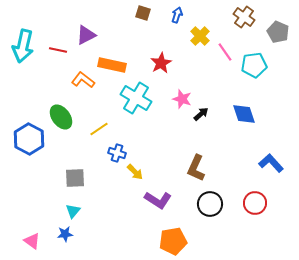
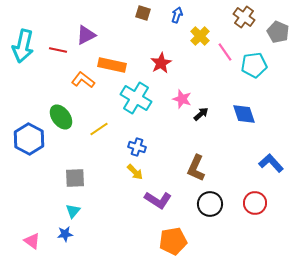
blue cross: moved 20 px right, 6 px up
